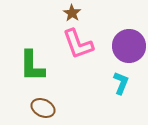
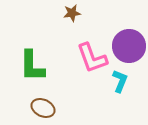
brown star: rotated 30 degrees clockwise
pink L-shape: moved 14 px right, 14 px down
cyan L-shape: moved 1 px left, 2 px up
